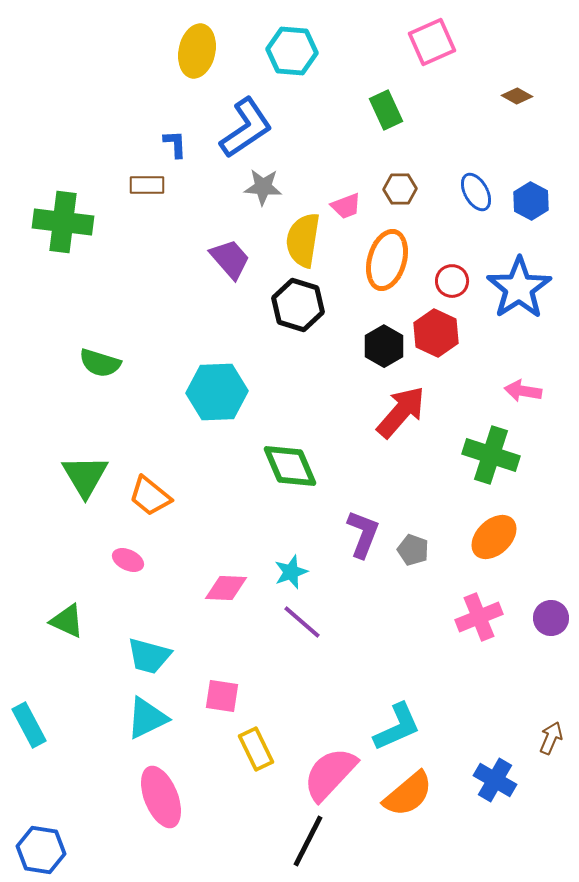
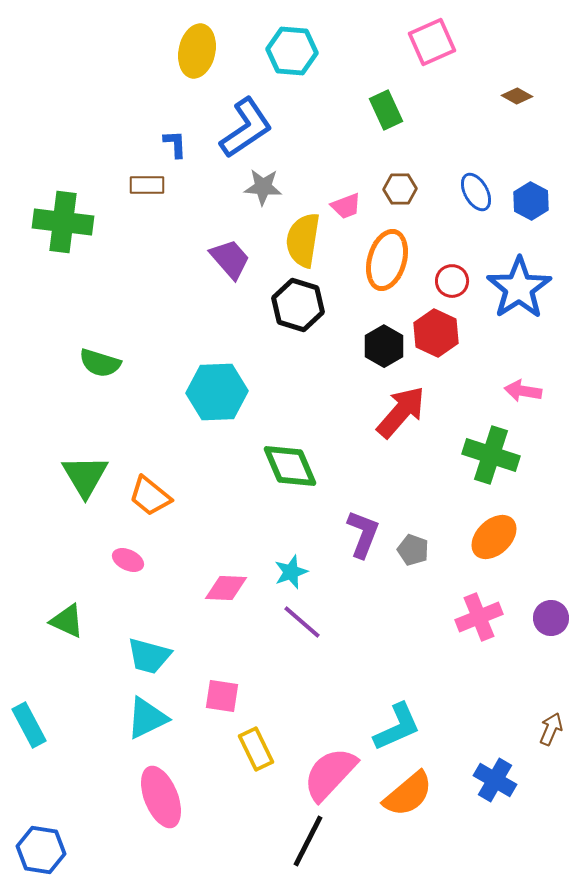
brown arrow at (551, 738): moved 9 px up
